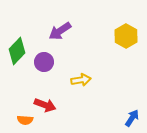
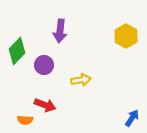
purple arrow: rotated 50 degrees counterclockwise
purple circle: moved 3 px down
